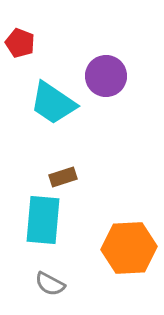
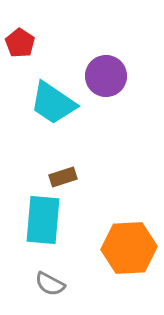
red pentagon: rotated 12 degrees clockwise
